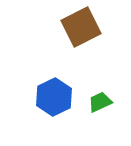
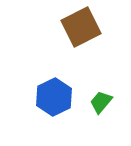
green trapezoid: moved 1 px right; rotated 25 degrees counterclockwise
